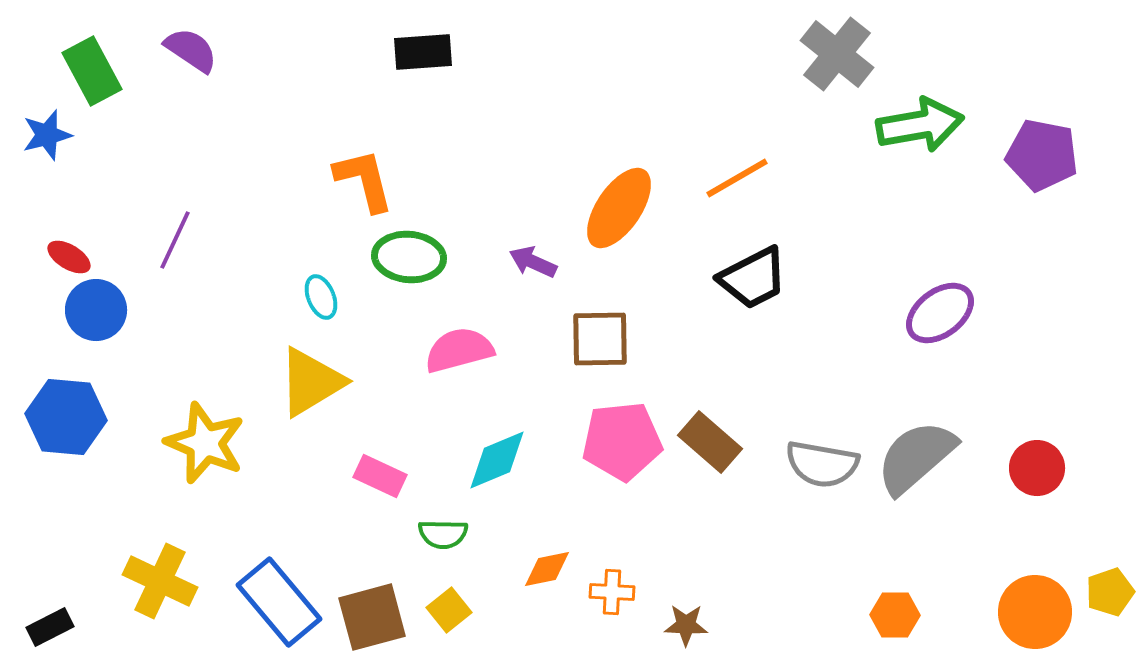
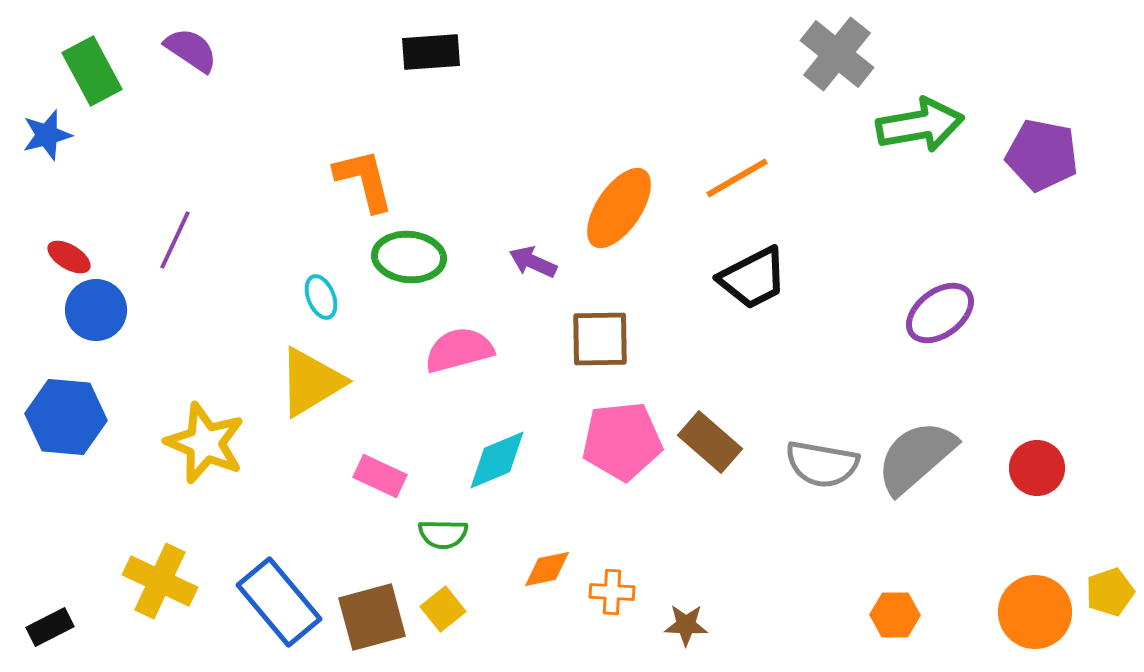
black rectangle at (423, 52): moved 8 px right
yellow square at (449, 610): moved 6 px left, 1 px up
